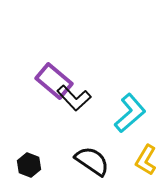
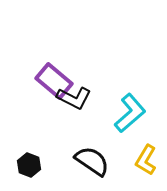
black L-shape: rotated 20 degrees counterclockwise
